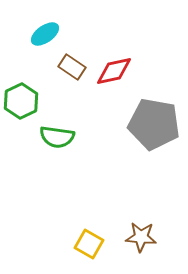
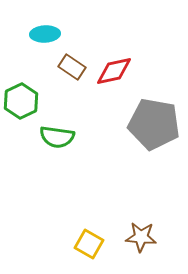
cyan ellipse: rotated 32 degrees clockwise
